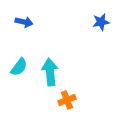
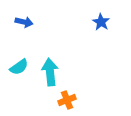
blue star: rotated 30 degrees counterclockwise
cyan semicircle: rotated 18 degrees clockwise
